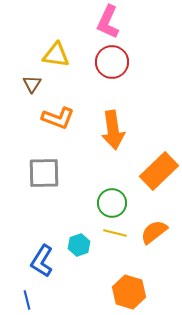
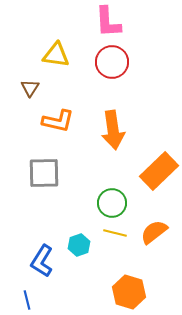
pink L-shape: rotated 28 degrees counterclockwise
brown triangle: moved 2 px left, 4 px down
orange L-shape: moved 3 px down; rotated 8 degrees counterclockwise
